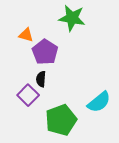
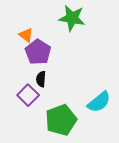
orange triangle: rotated 21 degrees clockwise
purple pentagon: moved 7 px left
